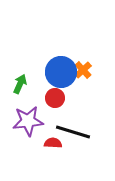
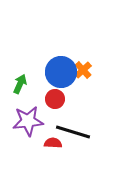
red circle: moved 1 px down
